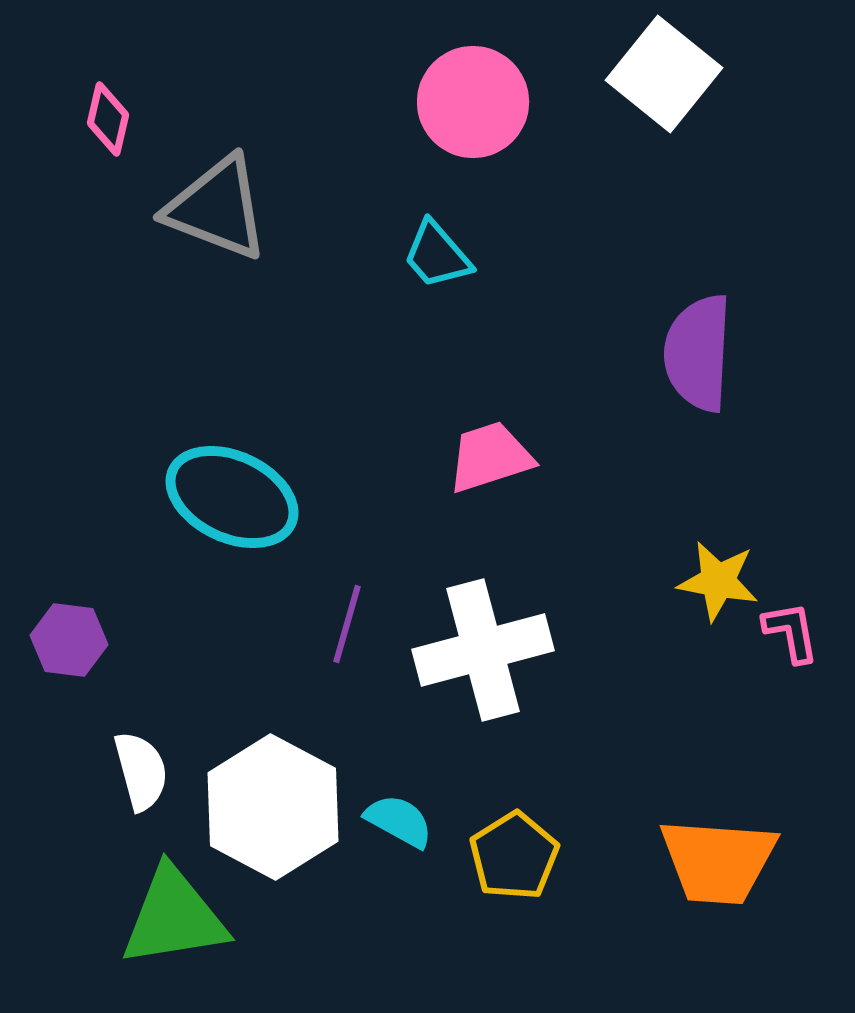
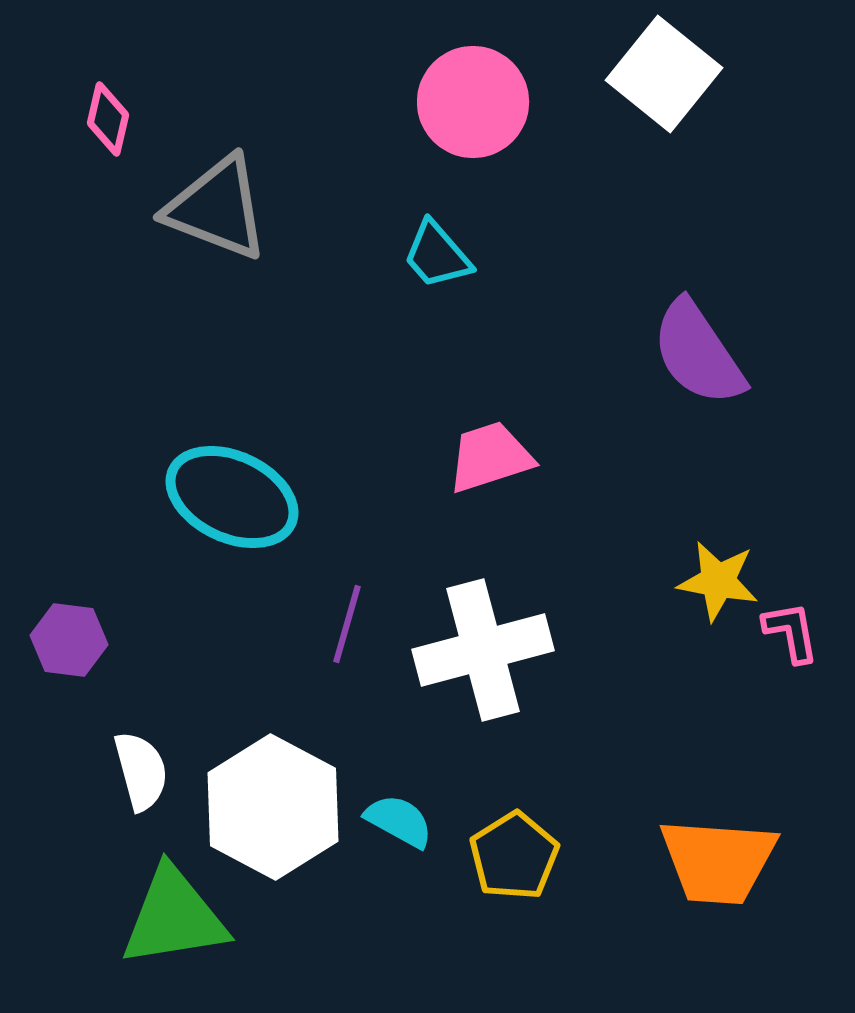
purple semicircle: rotated 37 degrees counterclockwise
